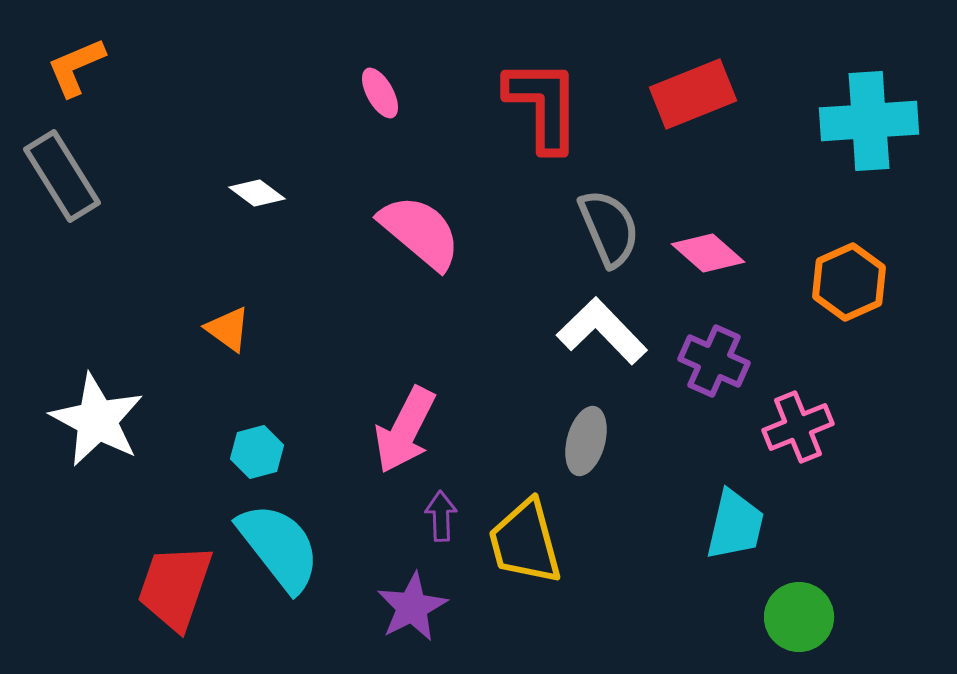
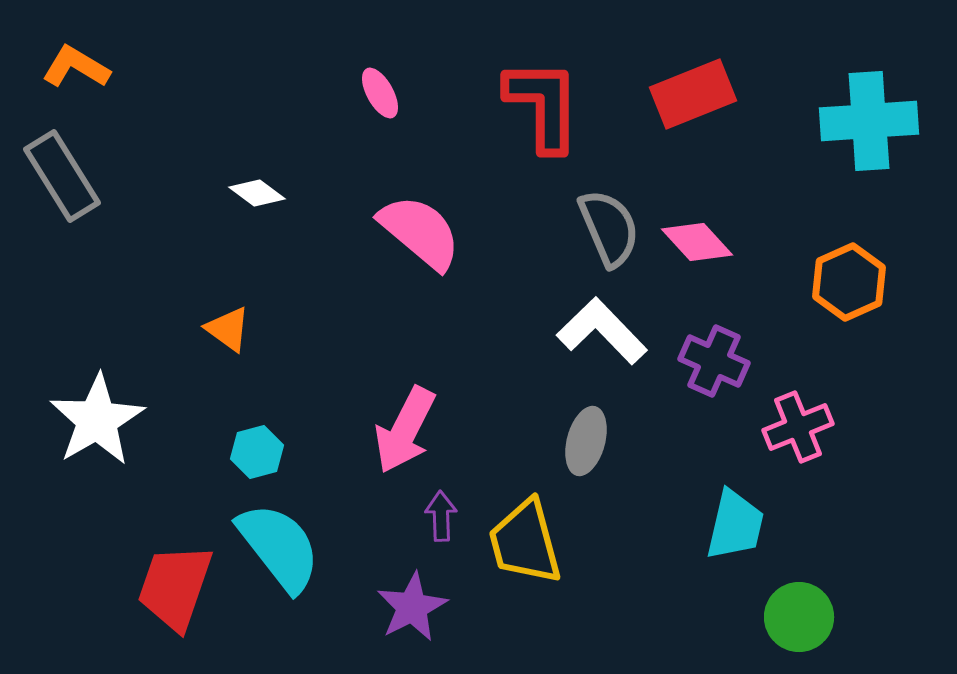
orange L-shape: rotated 54 degrees clockwise
pink diamond: moved 11 px left, 11 px up; rotated 6 degrees clockwise
white star: rotated 14 degrees clockwise
